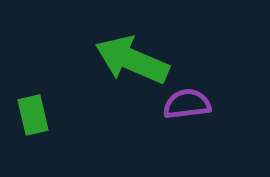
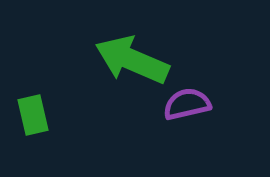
purple semicircle: rotated 6 degrees counterclockwise
